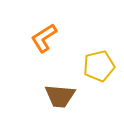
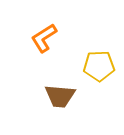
yellow pentagon: rotated 12 degrees clockwise
